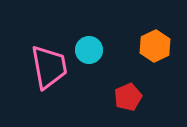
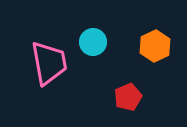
cyan circle: moved 4 px right, 8 px up
pink trapezoid: moved 4 px up
